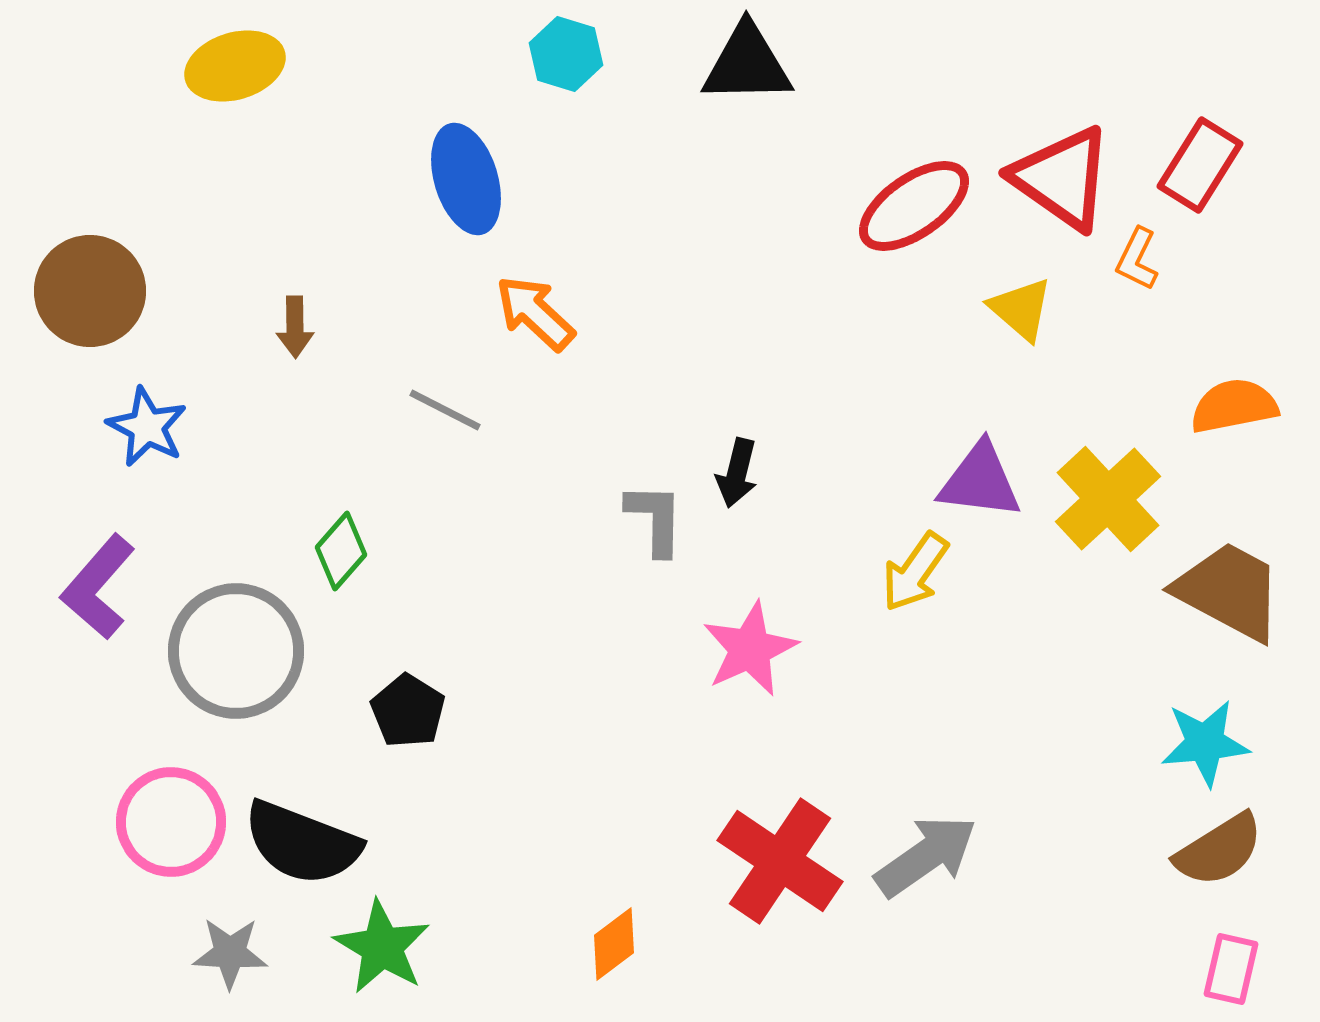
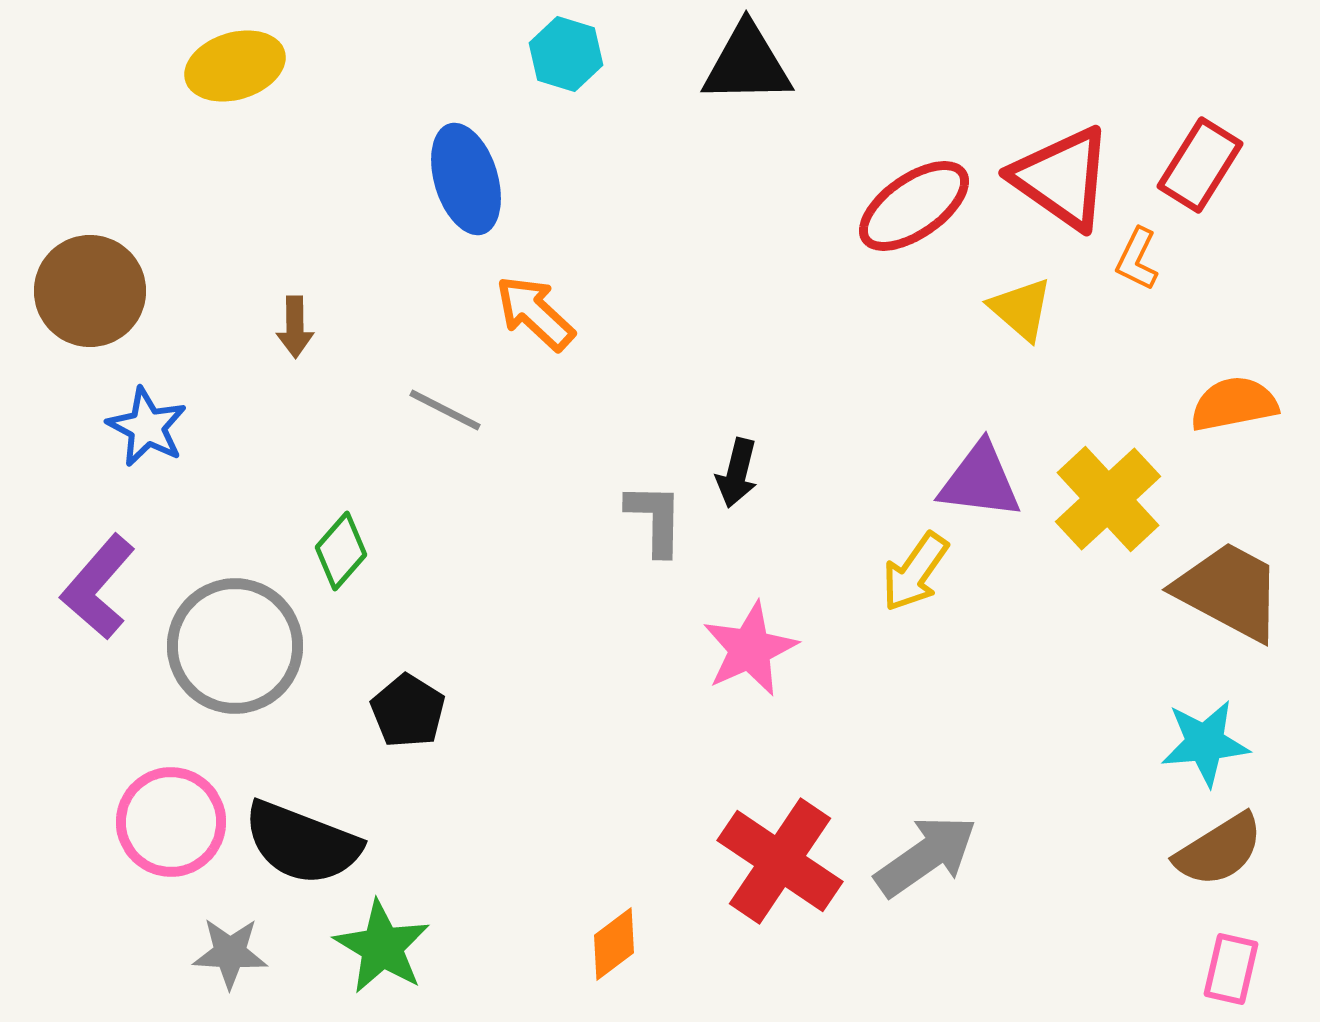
orange semicircle: moved 2 px up
gray circle: moved 1 px left, 5 px up
